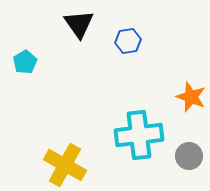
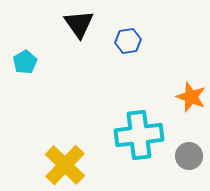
yellow cross: rotated 15 degrees clockwise
